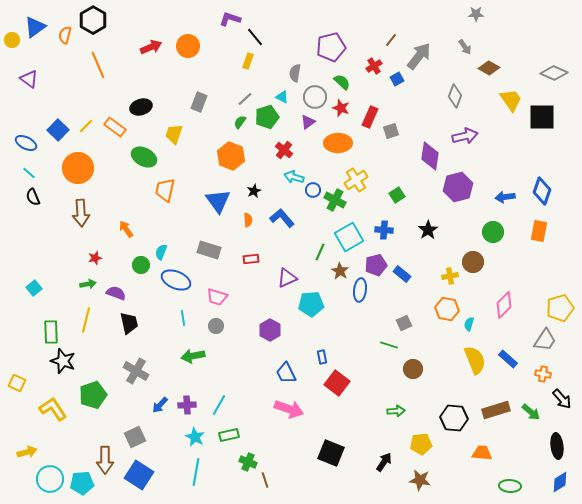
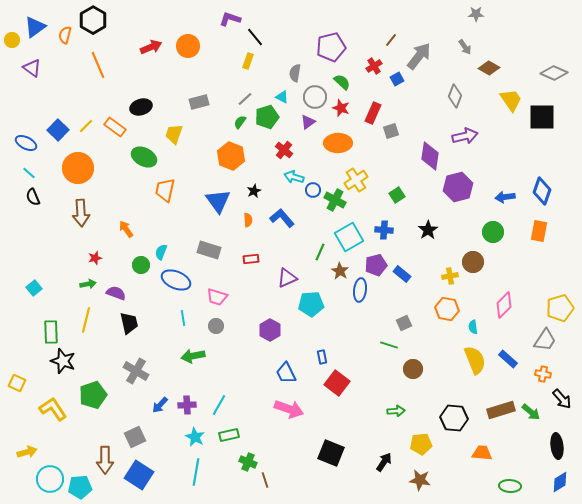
purple triangle at (29, 79): moved 3 px right, 11 px up
gray rectangle at (199, 102): rotated 54 degrees clockwise
red rectangle at (370, 117): moved 3 px right, 4 px up
cyan semicircle at (469, 324): moved 4 px right, 3 px down; rotated 24 degrees counterclockwise
brown rectangle at (496, 410): moved 5 px right
cyan pentagon at (82, 483): moved 2 px left, 4 px down
